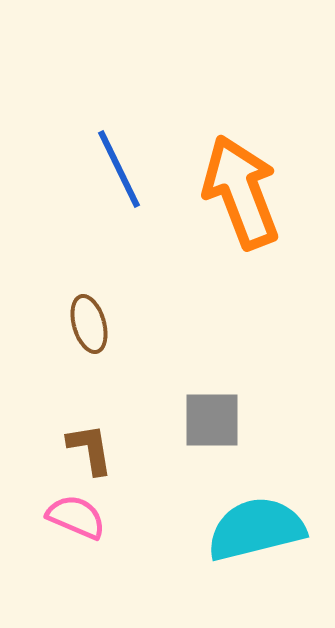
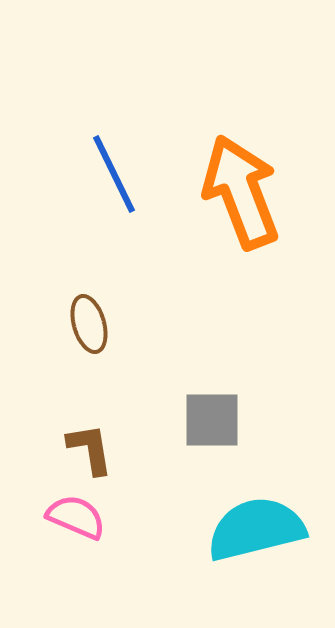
blue line: moved 5 px left, 5 px down
